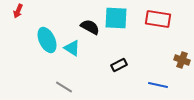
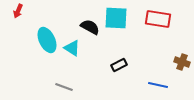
brown cross: moved 2 px down
gray line: rotated 12 degrees counterclockwise
